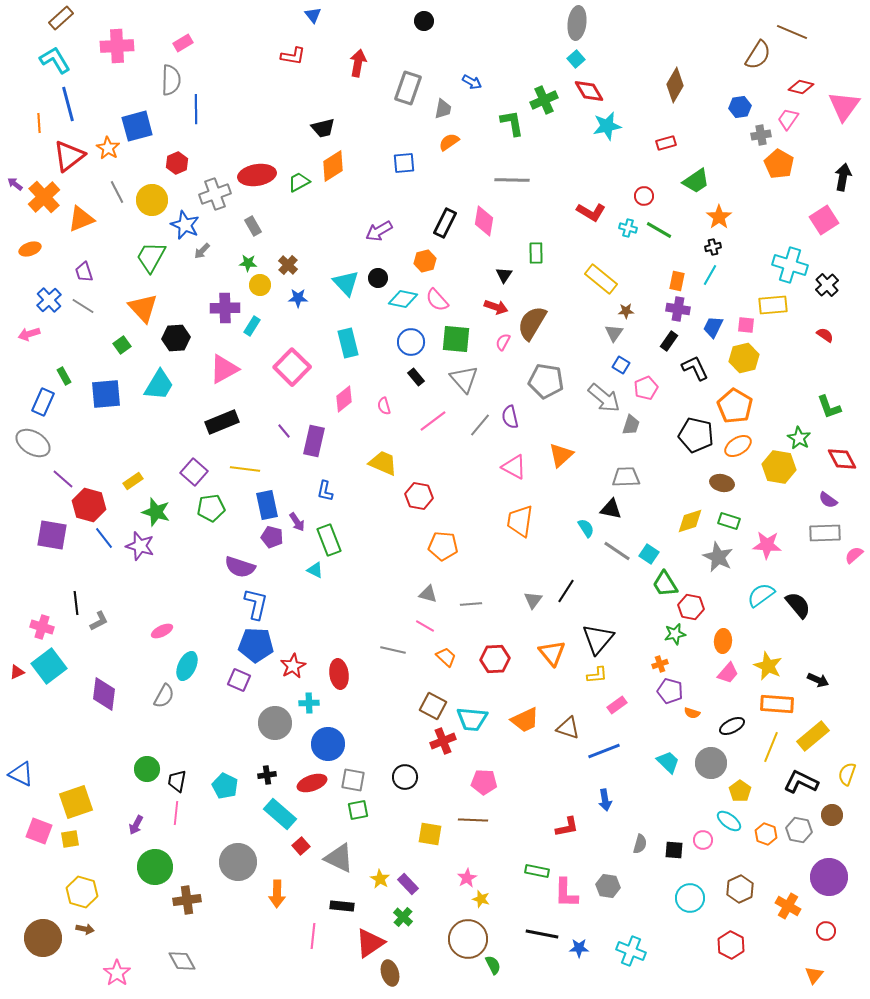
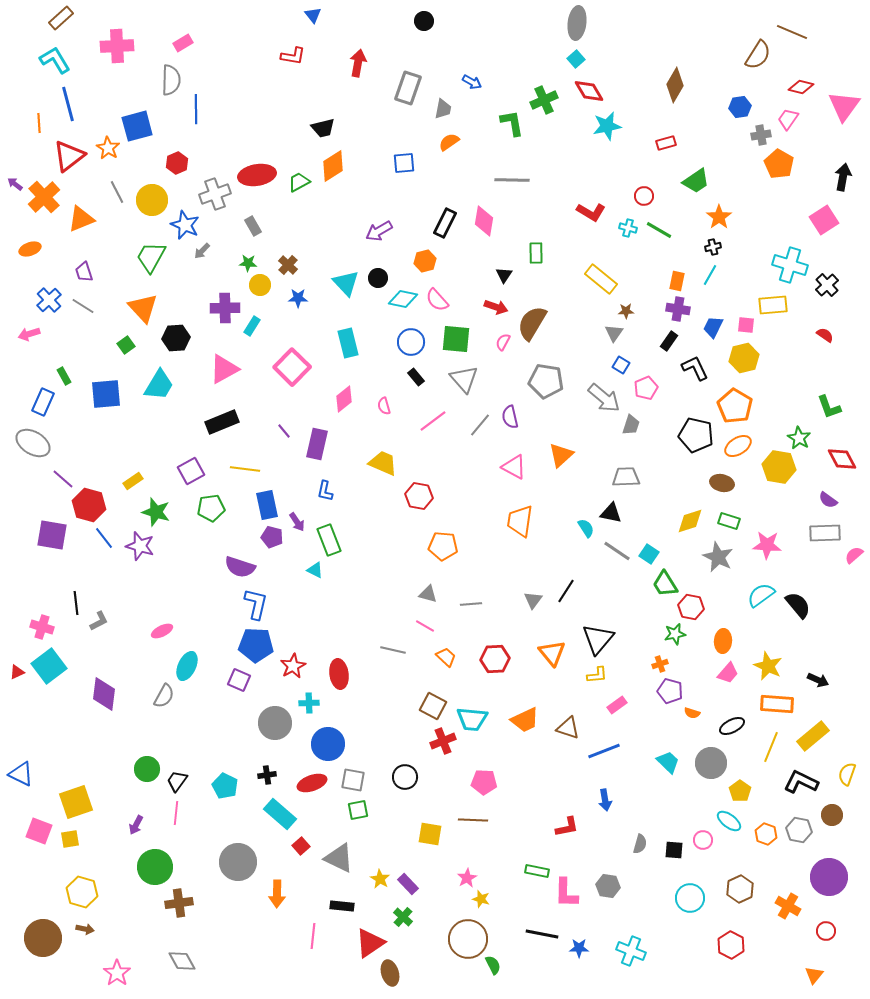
green square at (122, 345): moved 4 px right
purple rectangle at (314, 441): moved 3 px right, 3 px down
purple square at (194, 472): moved 3 px left, 1 px up; rotated 20 degrees clockwise
black triangle at (611, 509): moved 4 px down
black trapezoid at (177, 781): rotated 25 degrees clockwise
brown cross at (187, 900): moved 8 px left, 3 px down
